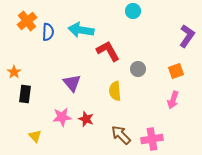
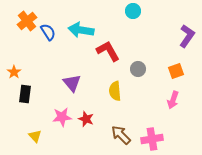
blue semicircle: rotated 36 degrees counterclockwise
